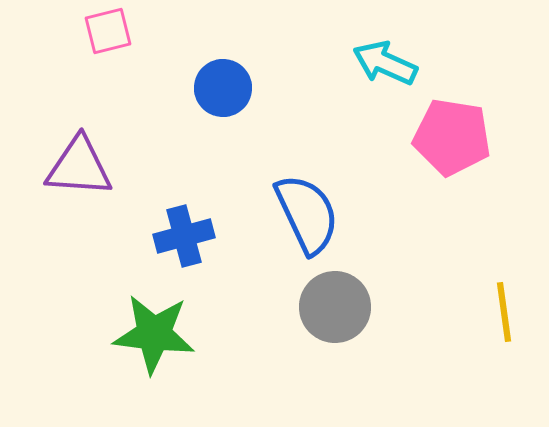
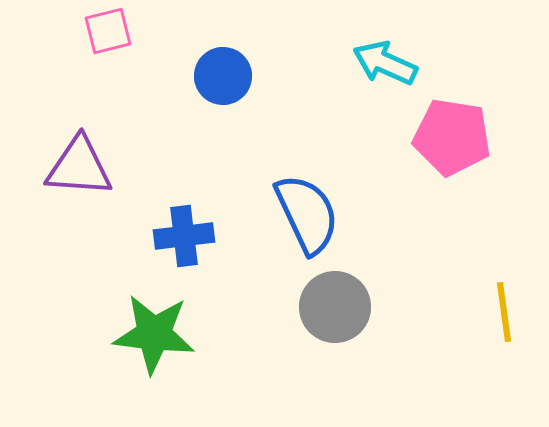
blue circle: moved 12 px up
blue cross: rotated 8 degrees clockwise
